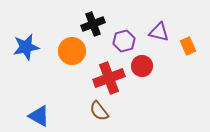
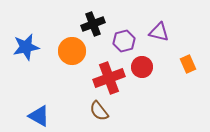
orange rectangle: moved 18 px down
red circle: moved 1 px down
